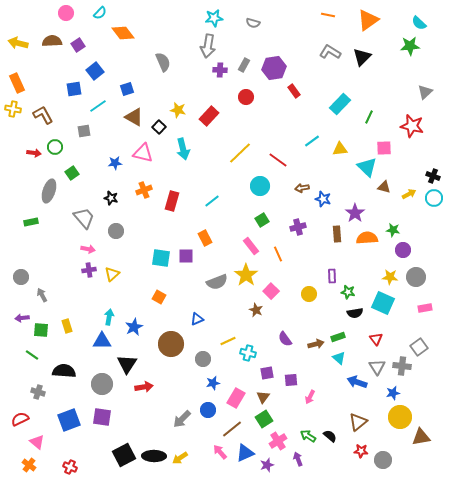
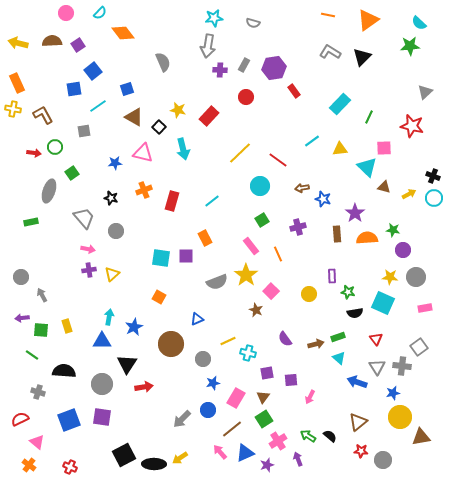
blue square at (95, 71): moved 2 px left
black ellipse at (154, 456): moved 8 px down
